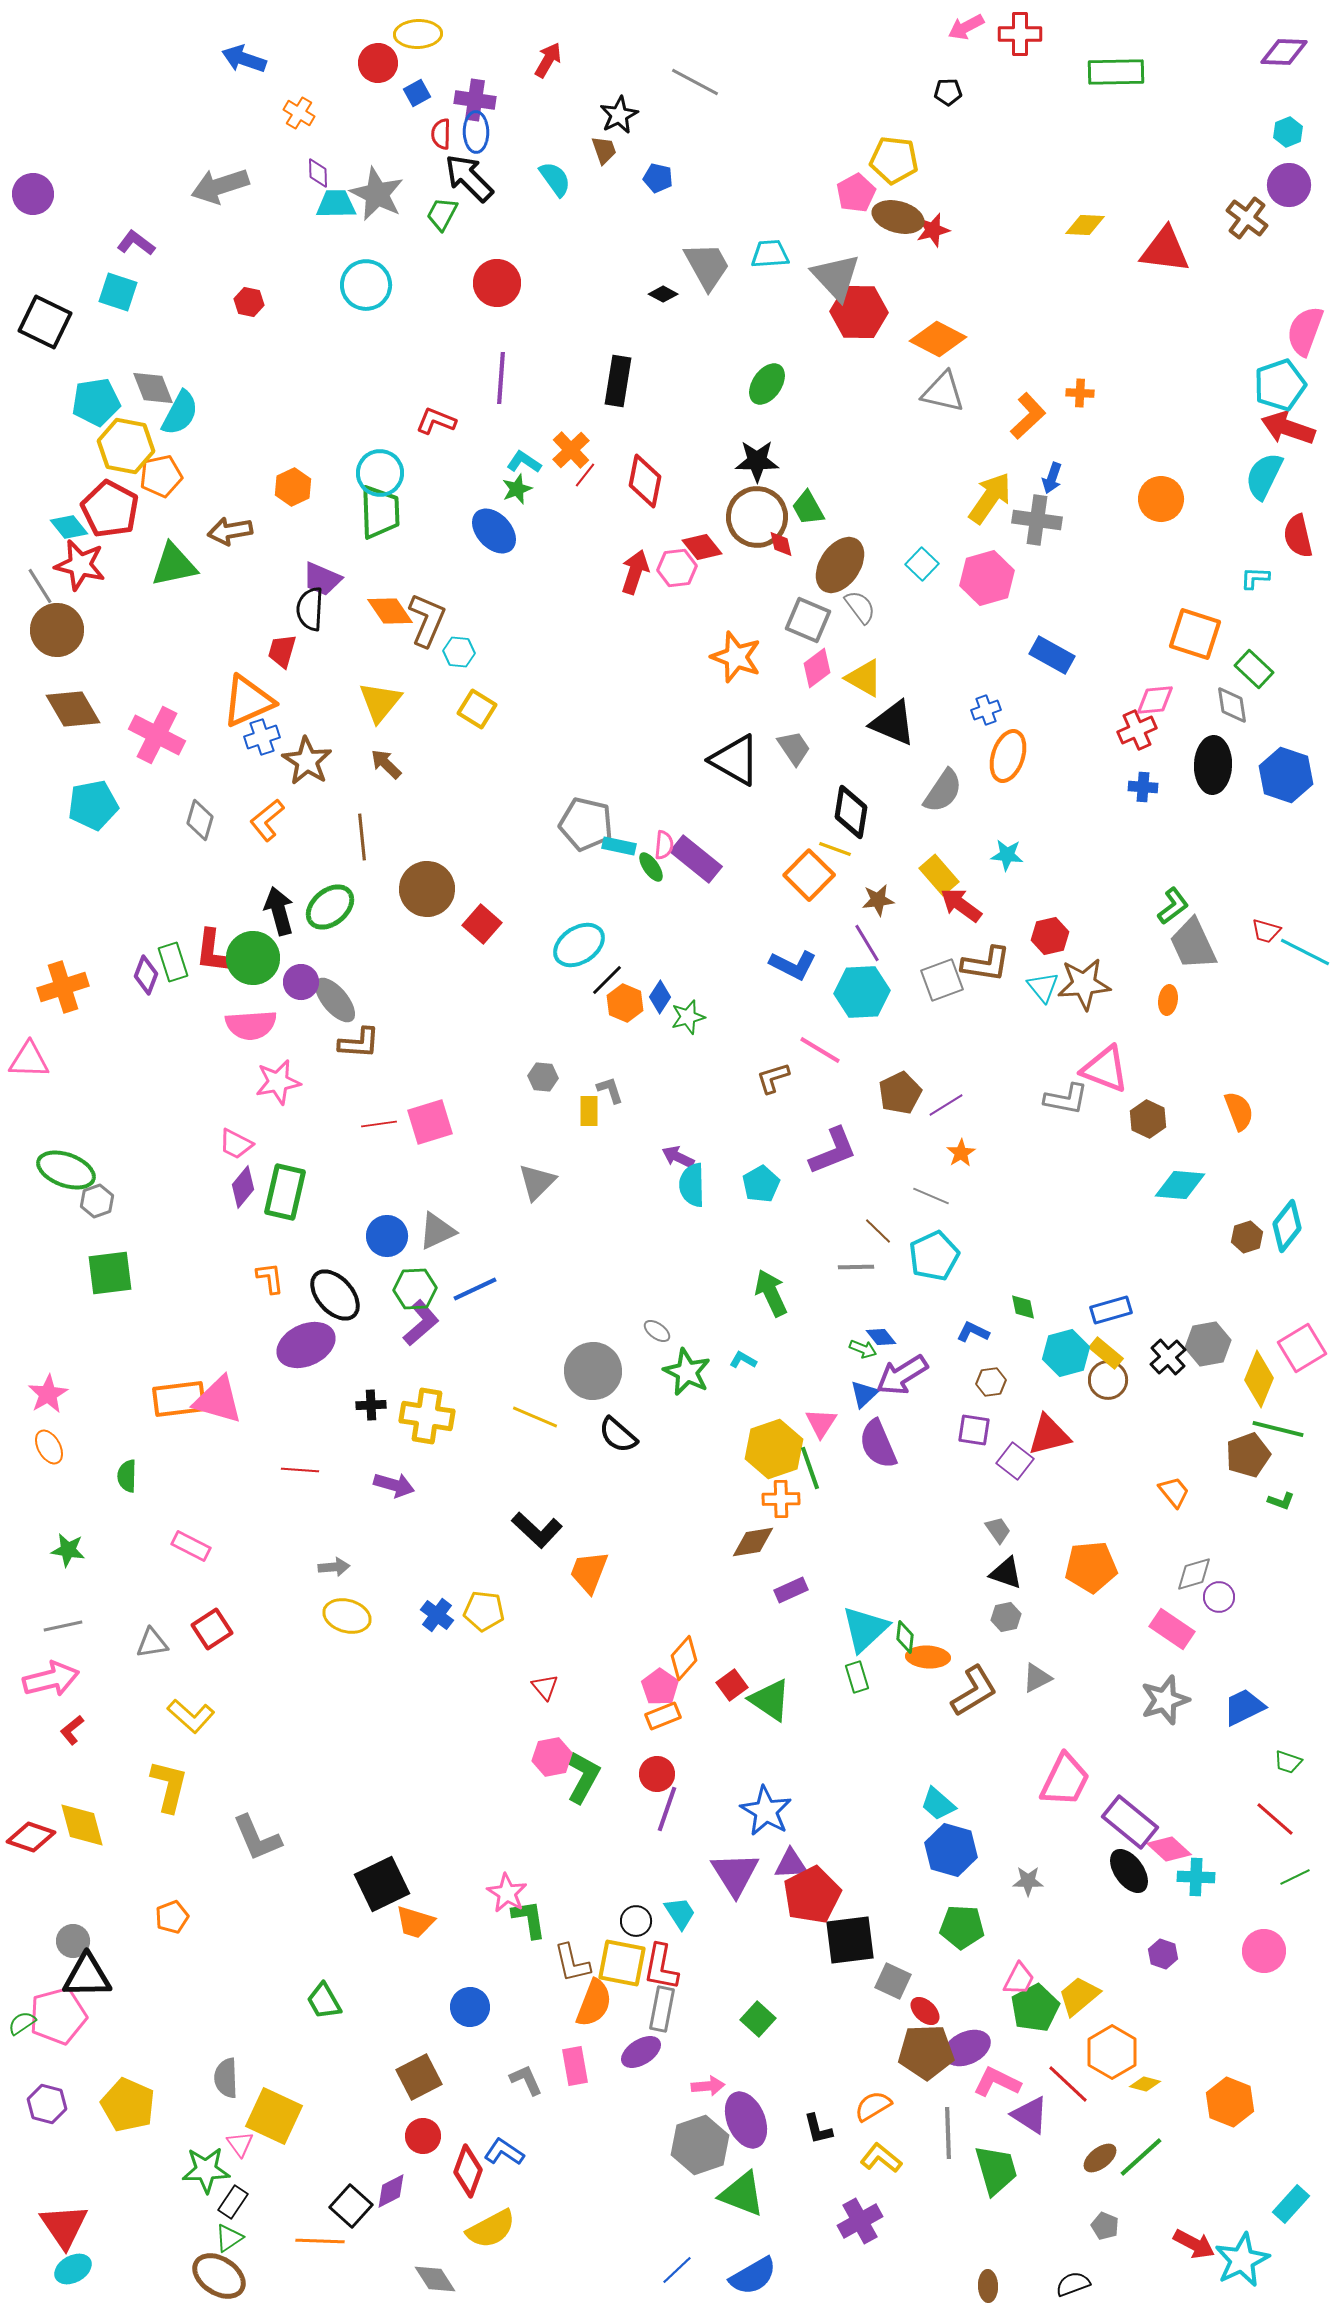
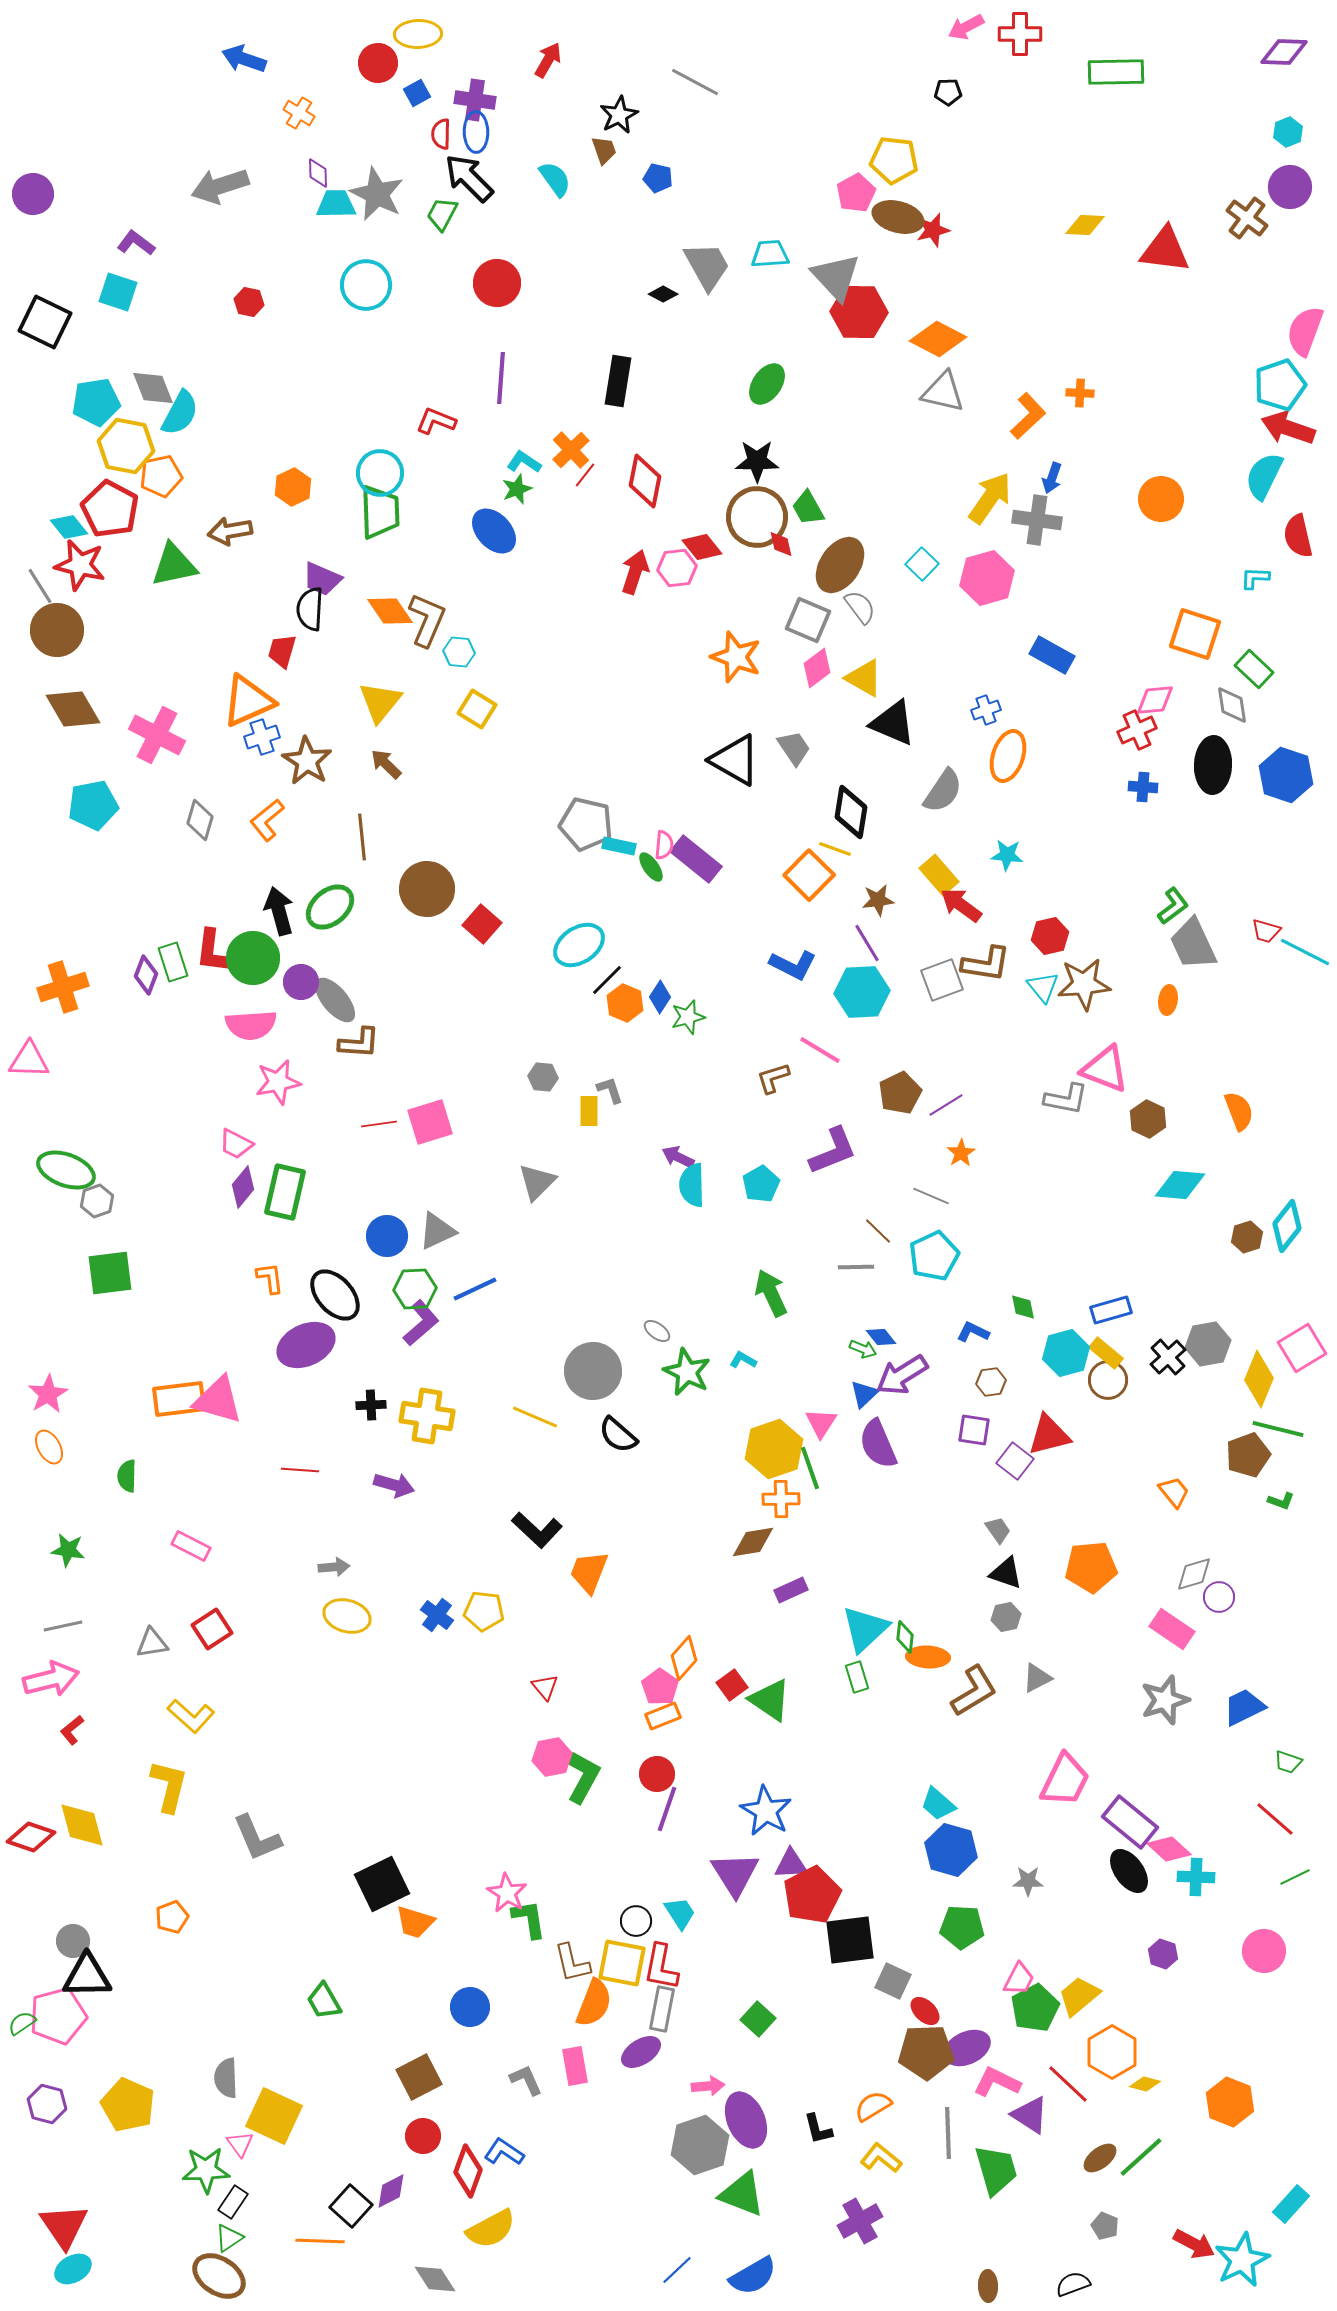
purple circle at (1289, 185): moved 1 px right, 2 px down
